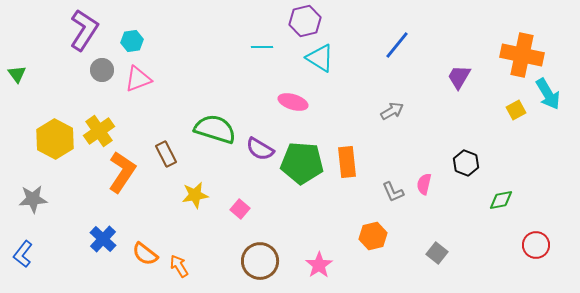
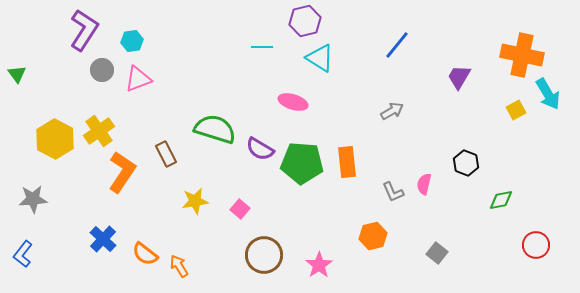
yellow star: moved 6 px down
brown circle: moved 4 px right, 6 px up
